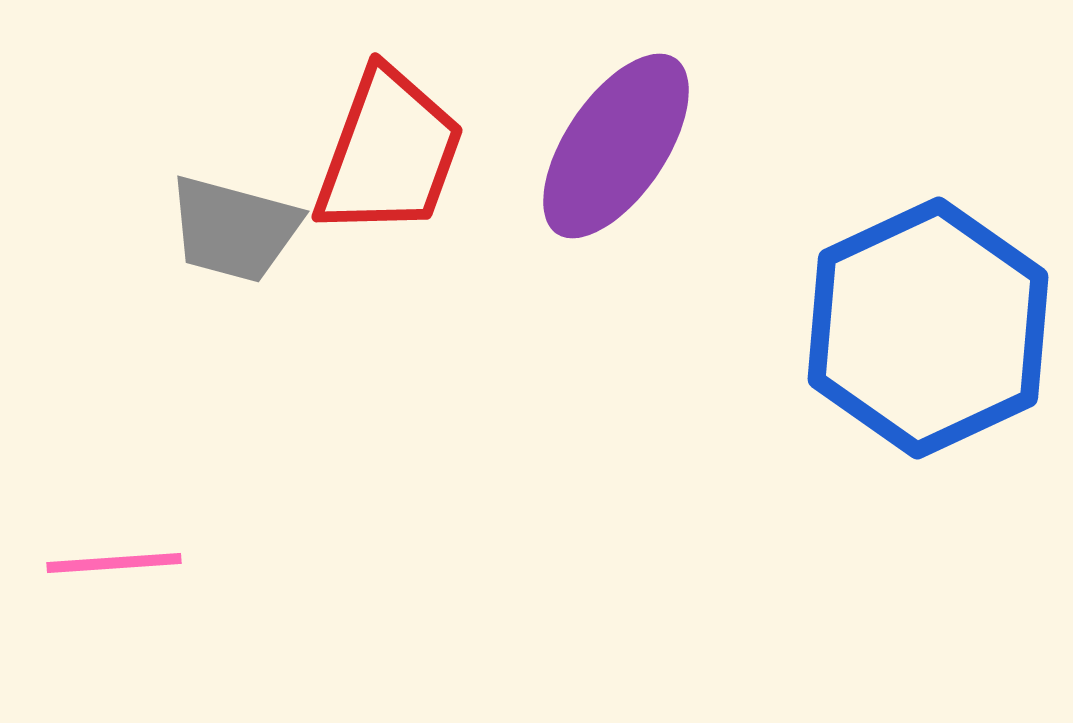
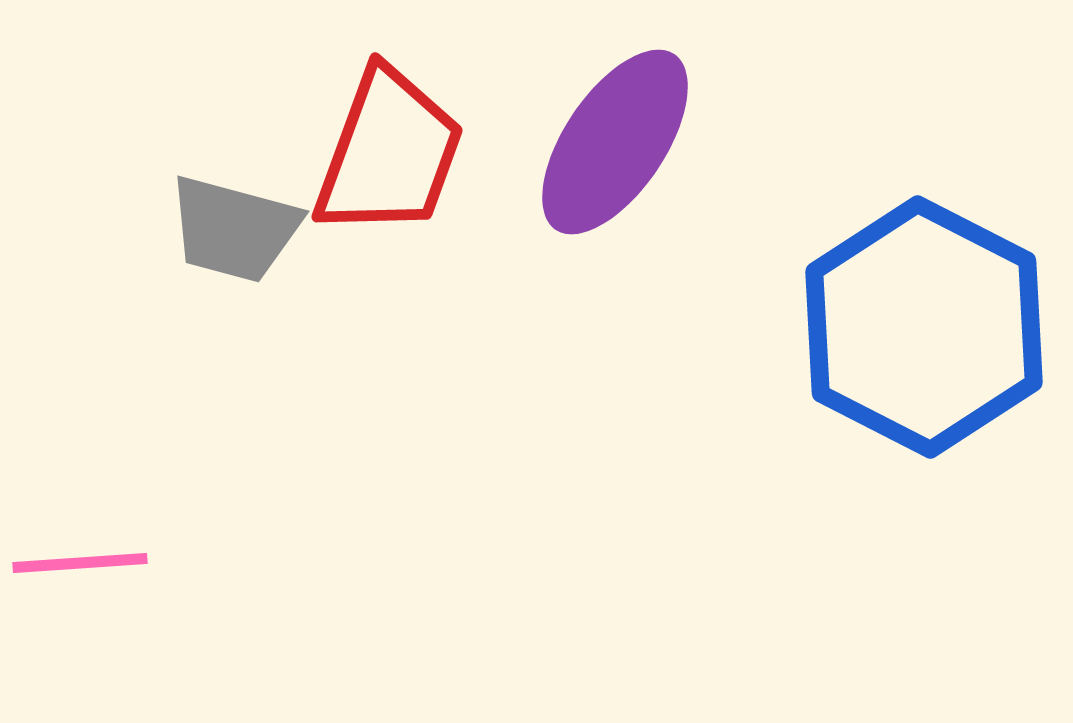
purple ellipse: moved 1 px left, 4 px up
blue hexagon: moved 4 px left, 1 px up; rotated 8 degrees counterclockwise
pink line: moved 34 px left
